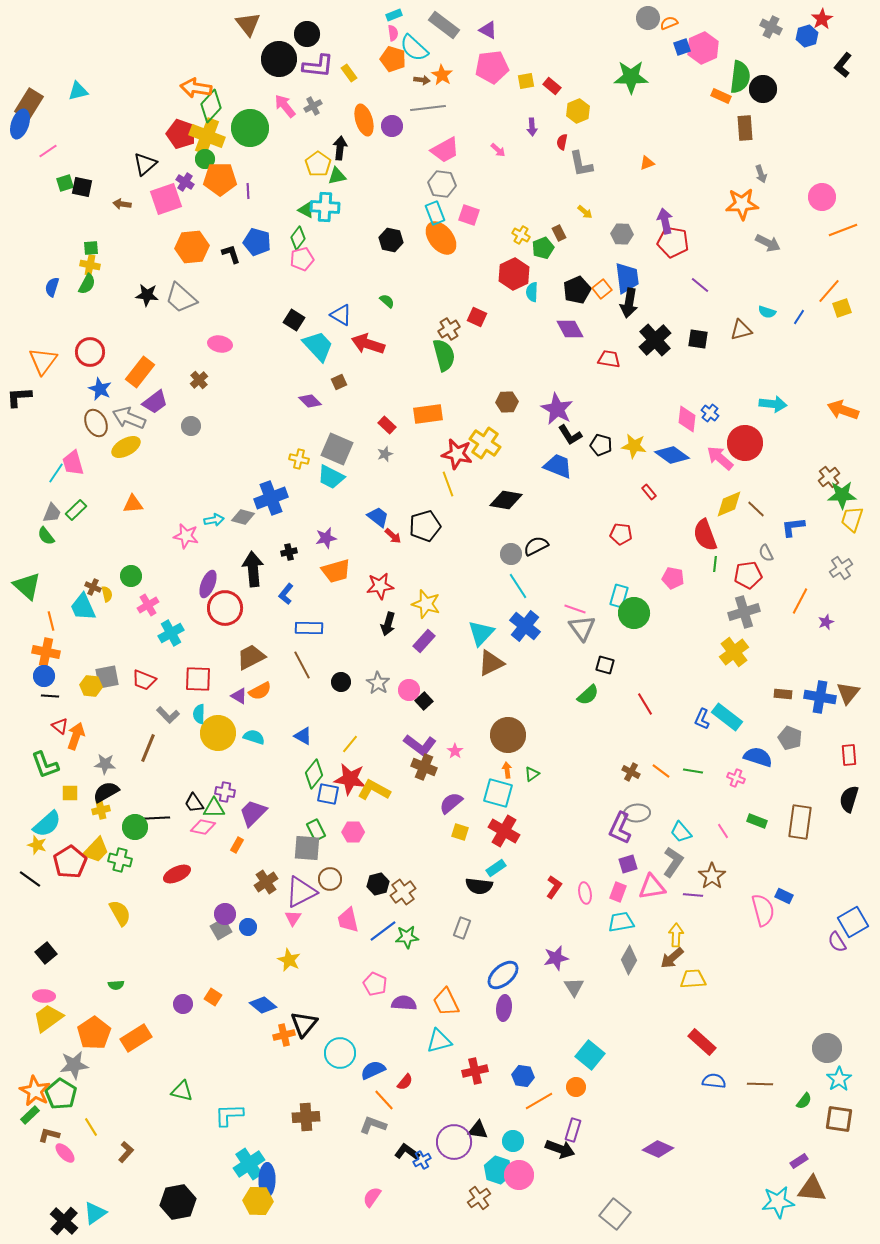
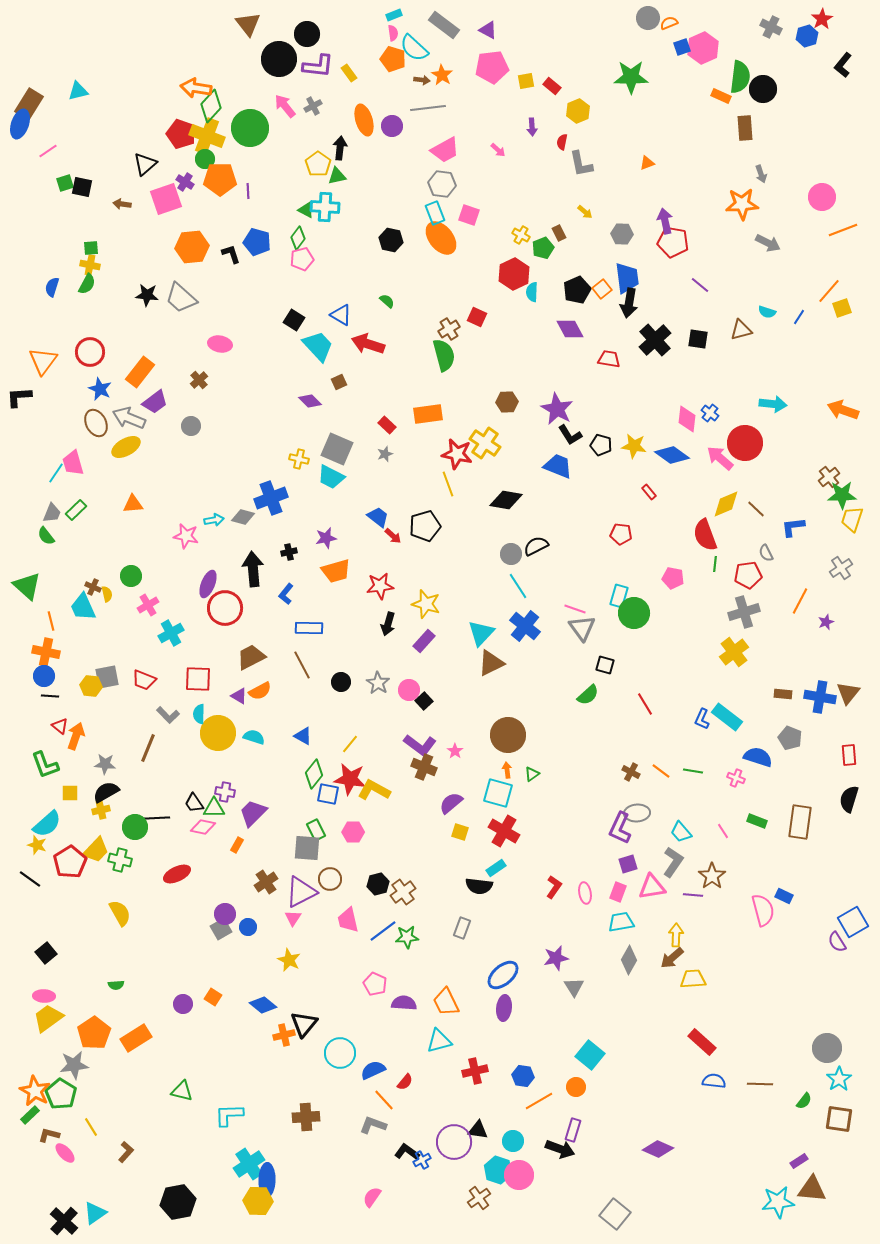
yellow diamond at (729, 504): moved 3 px left
